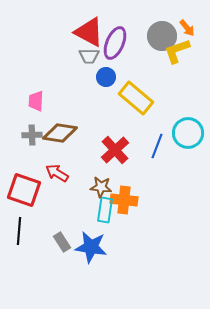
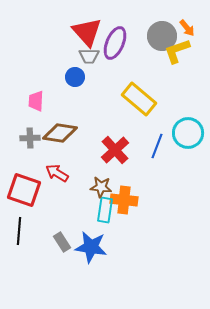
red triangle: moved 2 px left; rotated 20 degrees clockwise
blue circle: moved 31 px left
yellow rectangle: moved 3 px right, 1 px down
gray cross: moved 2 px left, 3 px down
